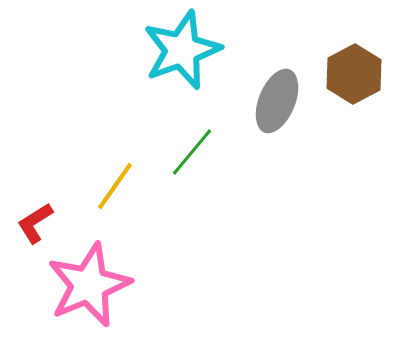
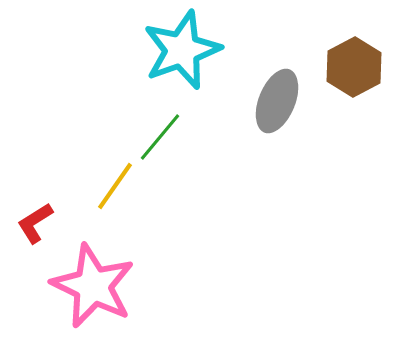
brown hexagon: moved 7 px up
green line: moved 32 px left, 15 px up
pink star: moved 4 px right, 1 px down; rotated 24 degrees counterclockwise
